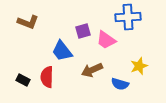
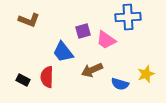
brown L-shape: moved 1 px right, 2 px up
blue trapezoid: moved 1 px right, 1 px down
yellow star: moved 7 px right, 8 px down
